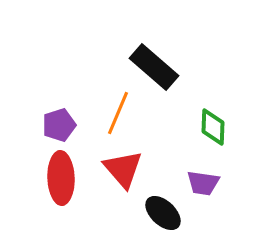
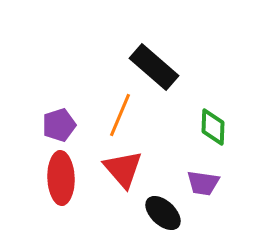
orange line: moved 2 px right, 2 px down
